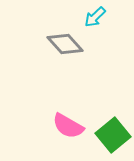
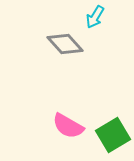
cyan arrow: rotated 15 degrees counterclockwise
green square: rotated 8 degrees clockwise
